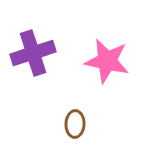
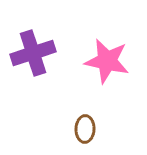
brown ellipse: moved 10 px right, 5 px down
